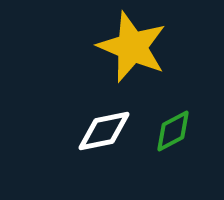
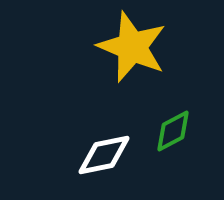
white diamond: moved 24 px down
